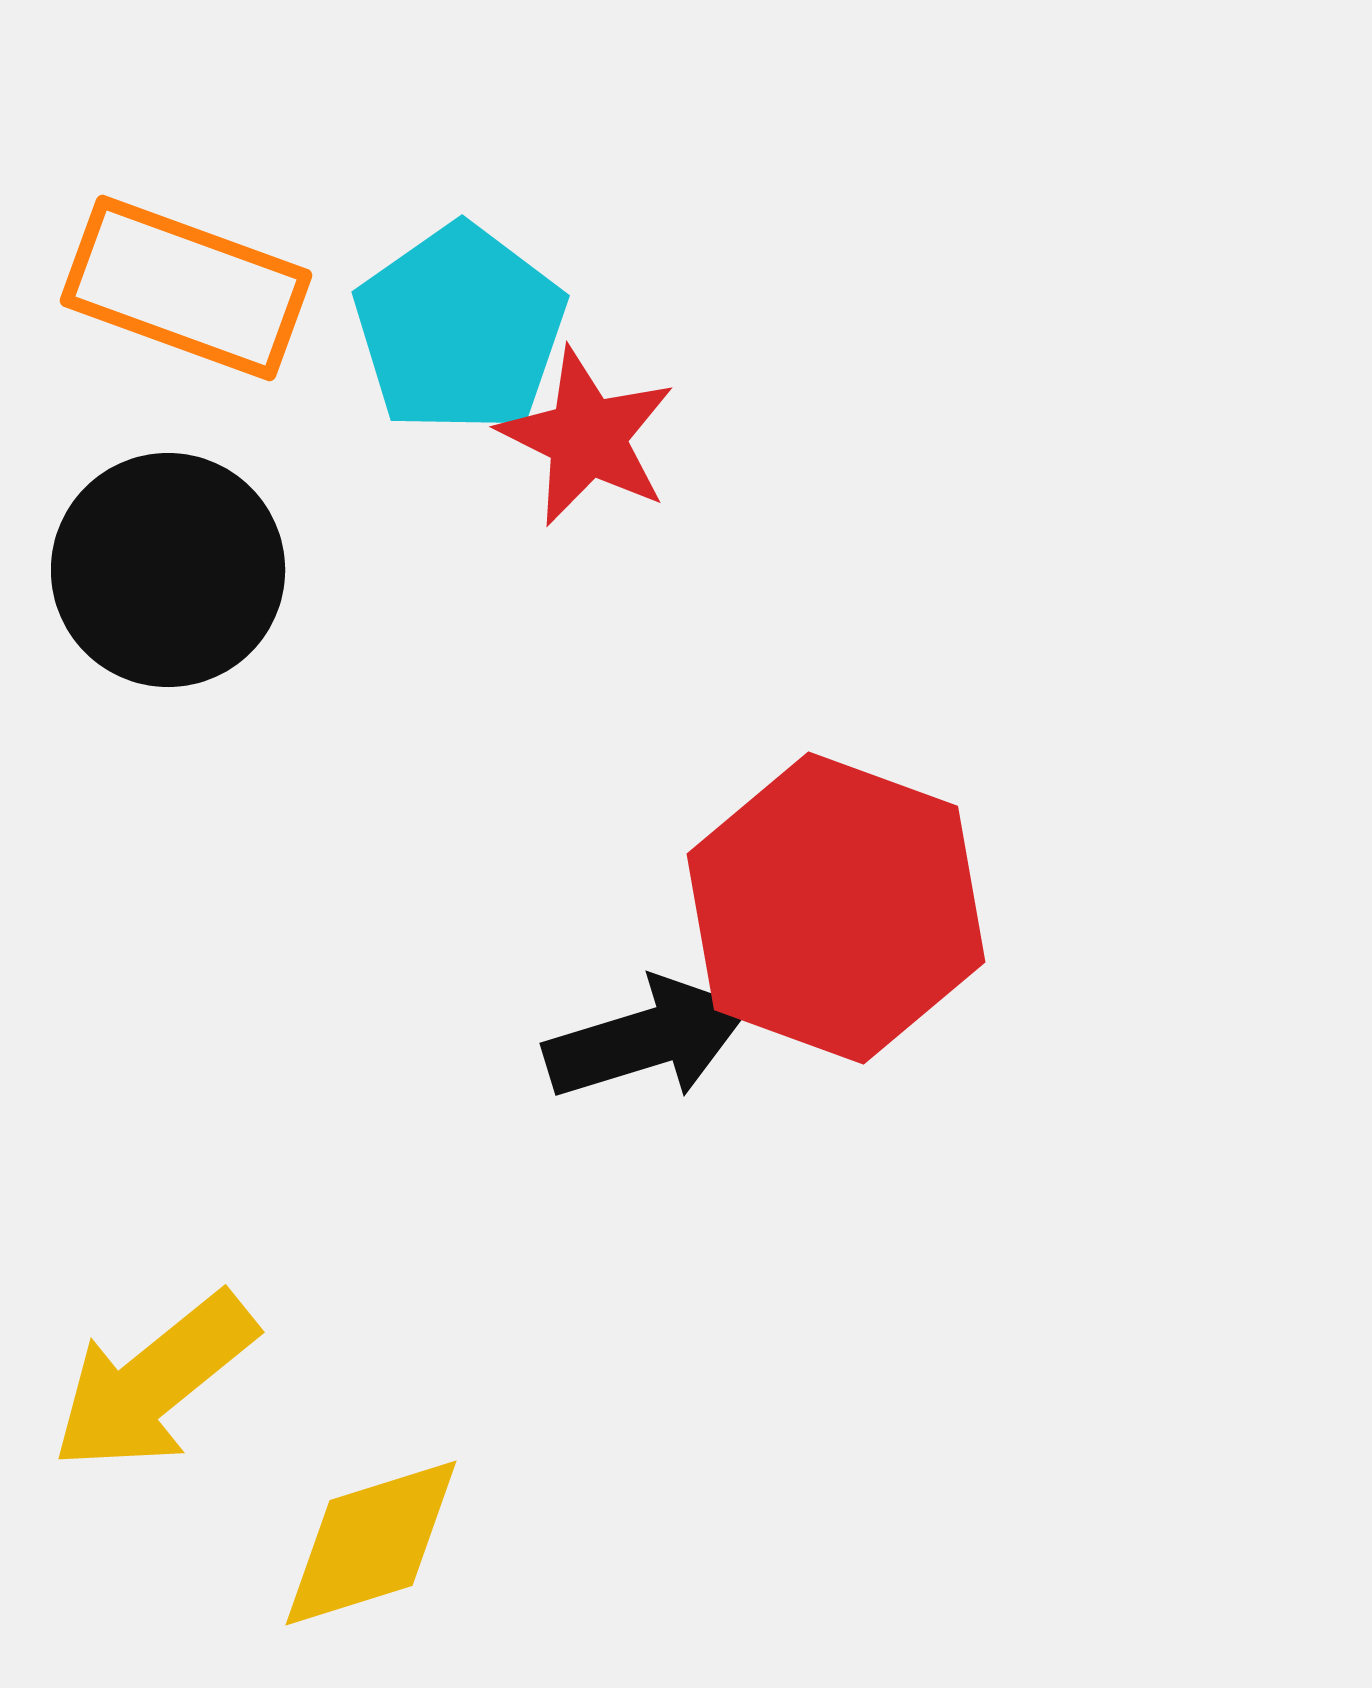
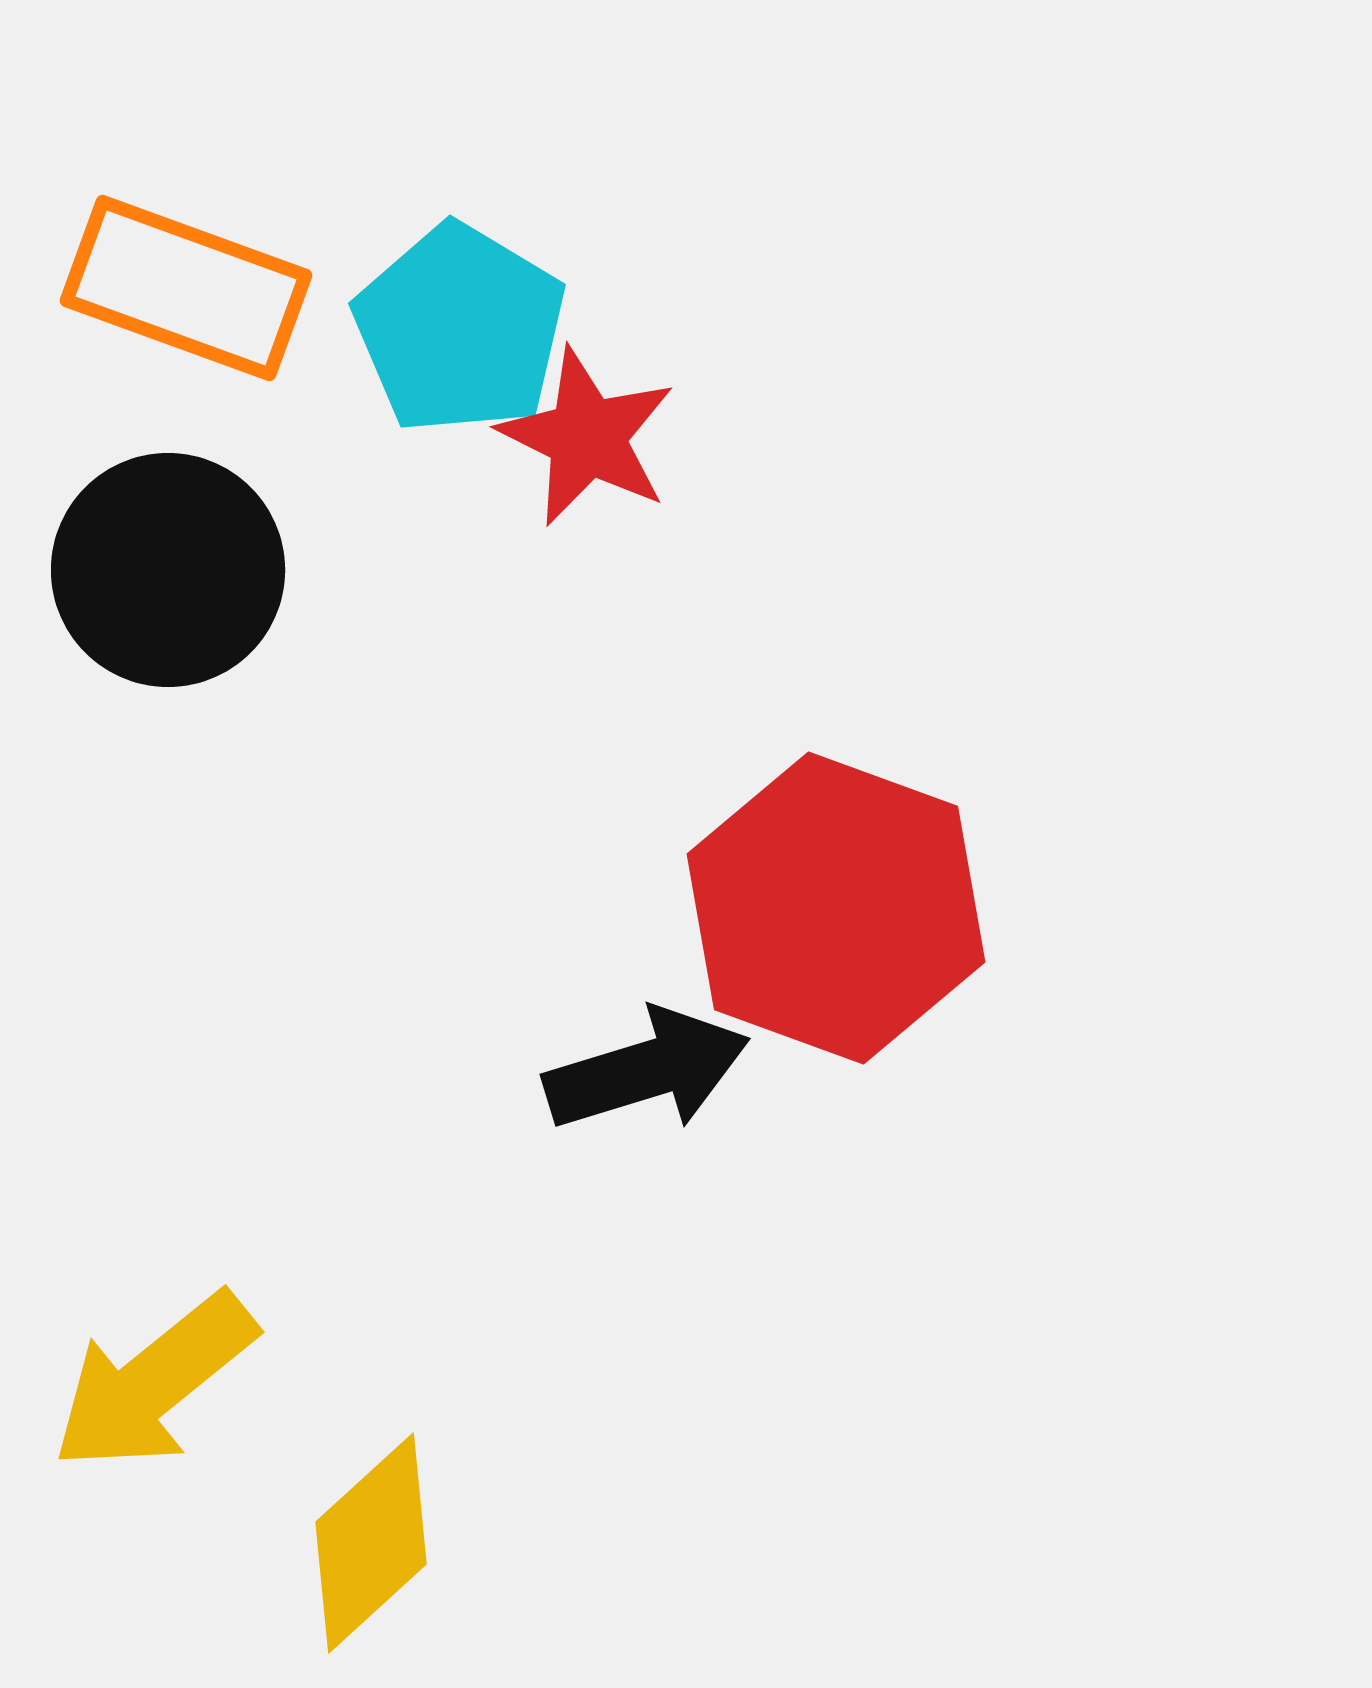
cyan pentagon: rotated 6 degrees counterclockwise
black arrow: moved 31 px down
yellow diamond: rotated 25 degrees counterclockwise
